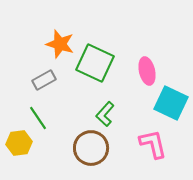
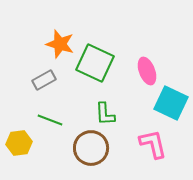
pink ellipse: rotated 8 degrees counterclockwise
green L-shape: rotated 45 degrees counterclockwise
green line: moved 12 px right, 2 px down; rotated 35 degrees counterclockwise
